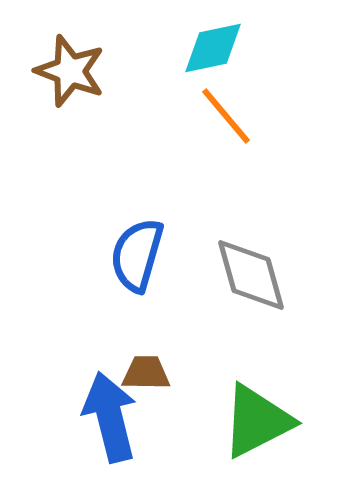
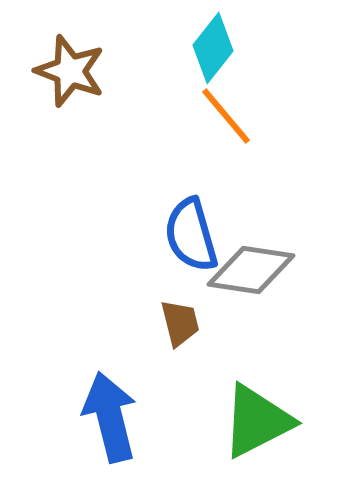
cyan diamond: rotated 40 degrees counterclockwise
blue semicircle: moved 54 px right, 20 px up; rotated 32 degrees counterclockwise
gray diamond: moved 5 px up; rotated 66 degrees counterclockwise
brown trapezoid: moved 34 px right, 50 px up; rotated 75 degrees clockwise
